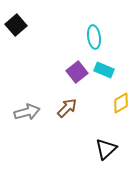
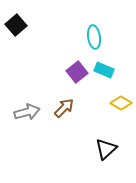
yellow diamond: rotated 60 degrees clockwise
brown arrow: moved 3 px left
